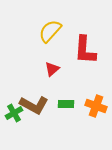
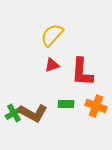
yellow semicircle: moved 2 px right, 4 px down
red L-shape: moved 3 px left, 22 px down
red triangle: moved 4 px up; rotated 21 degrees clockwise
brown L-shape: moved 1 px left, 8 px down
